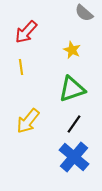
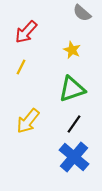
gray semicircle: moved 2 px left
yellow line: rotated 35 degrees clockwise
